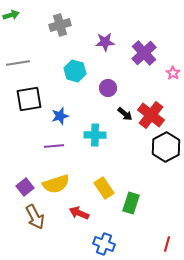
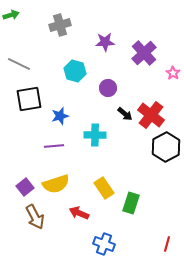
gray line: moved 1 px right, 1 px down; rotated 35 degrees clockwise
